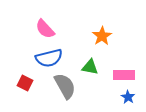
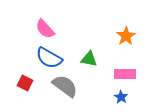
orange star: moved 24 px right
blue semicircle: rotated 44 degrees clockwise
green triangle: moved 1 px left, 8 px up
pink rectangle: moved 1 px right, 1 px up
gray semicircle: rotated 24 degrees counterclockwise
blue star: moved 7 px left
